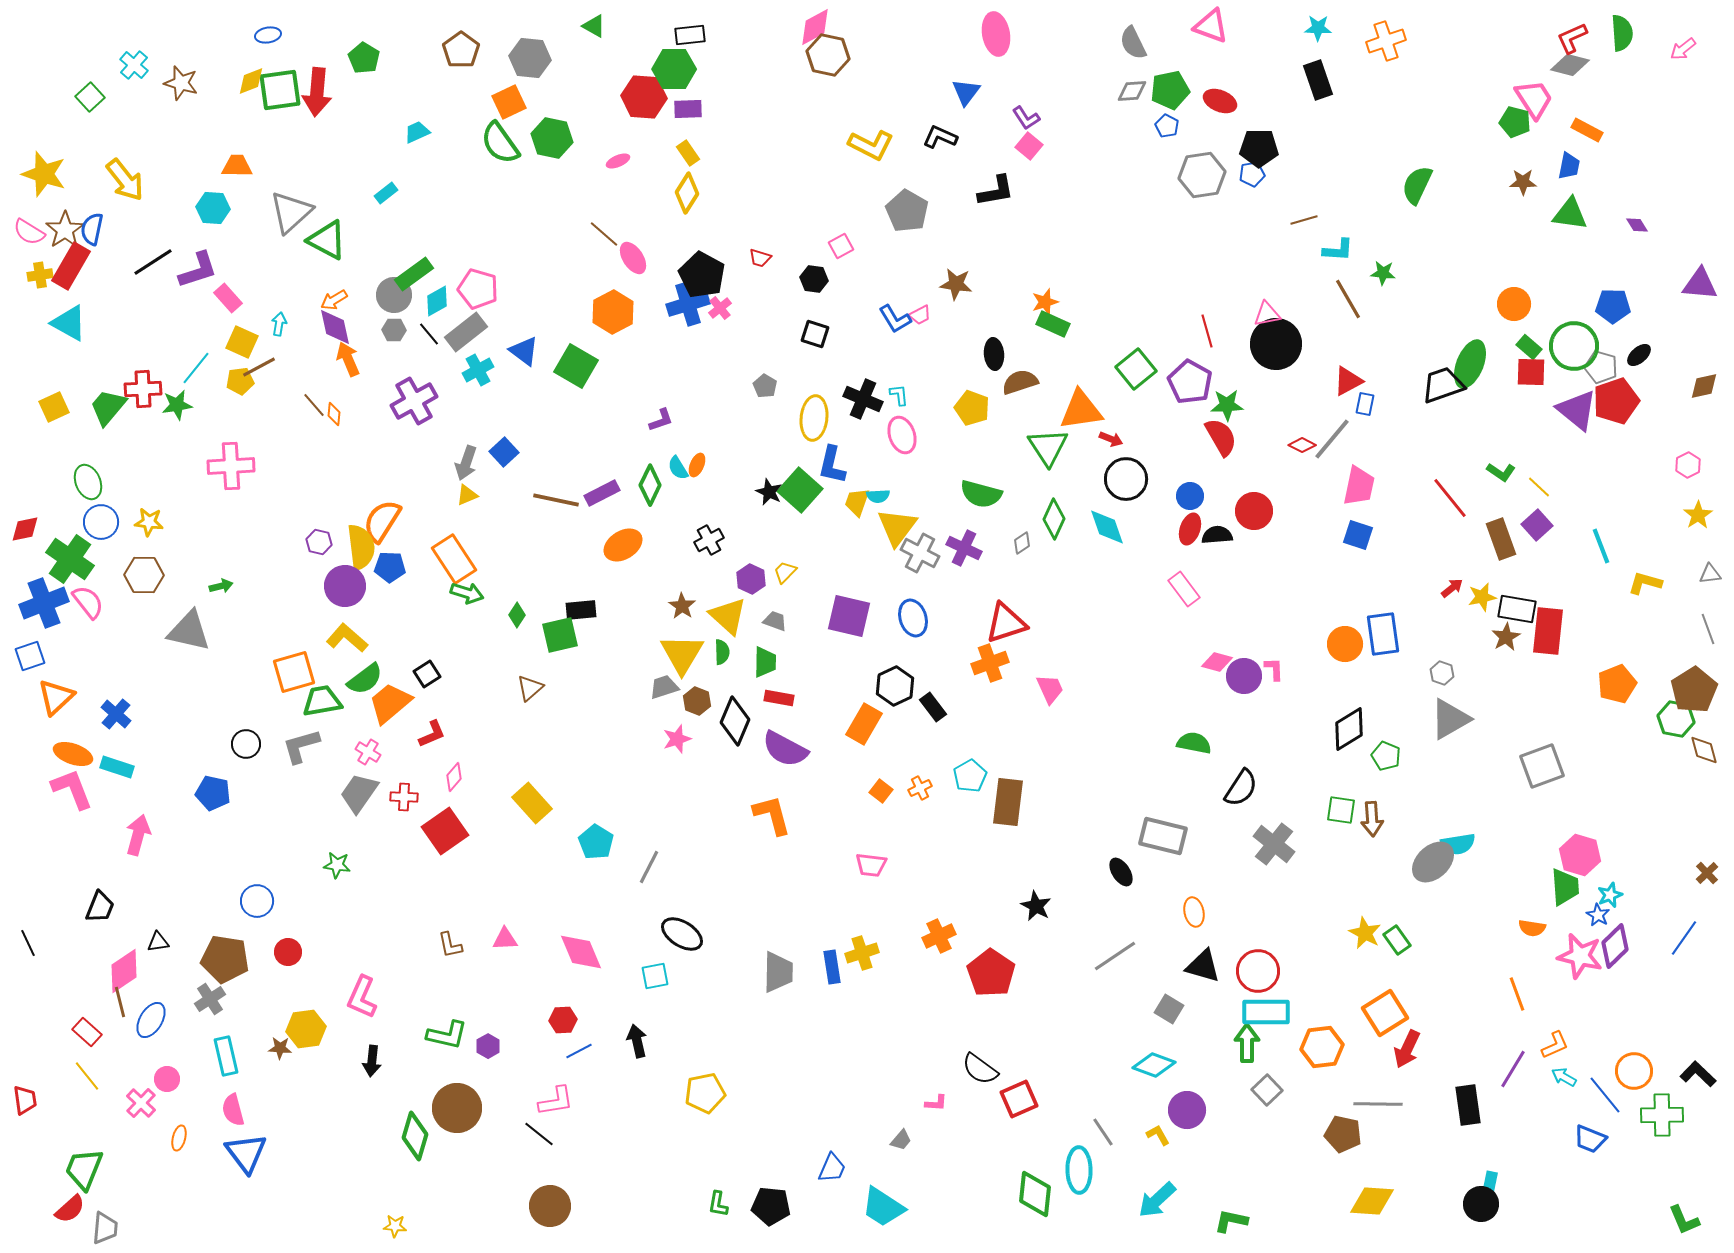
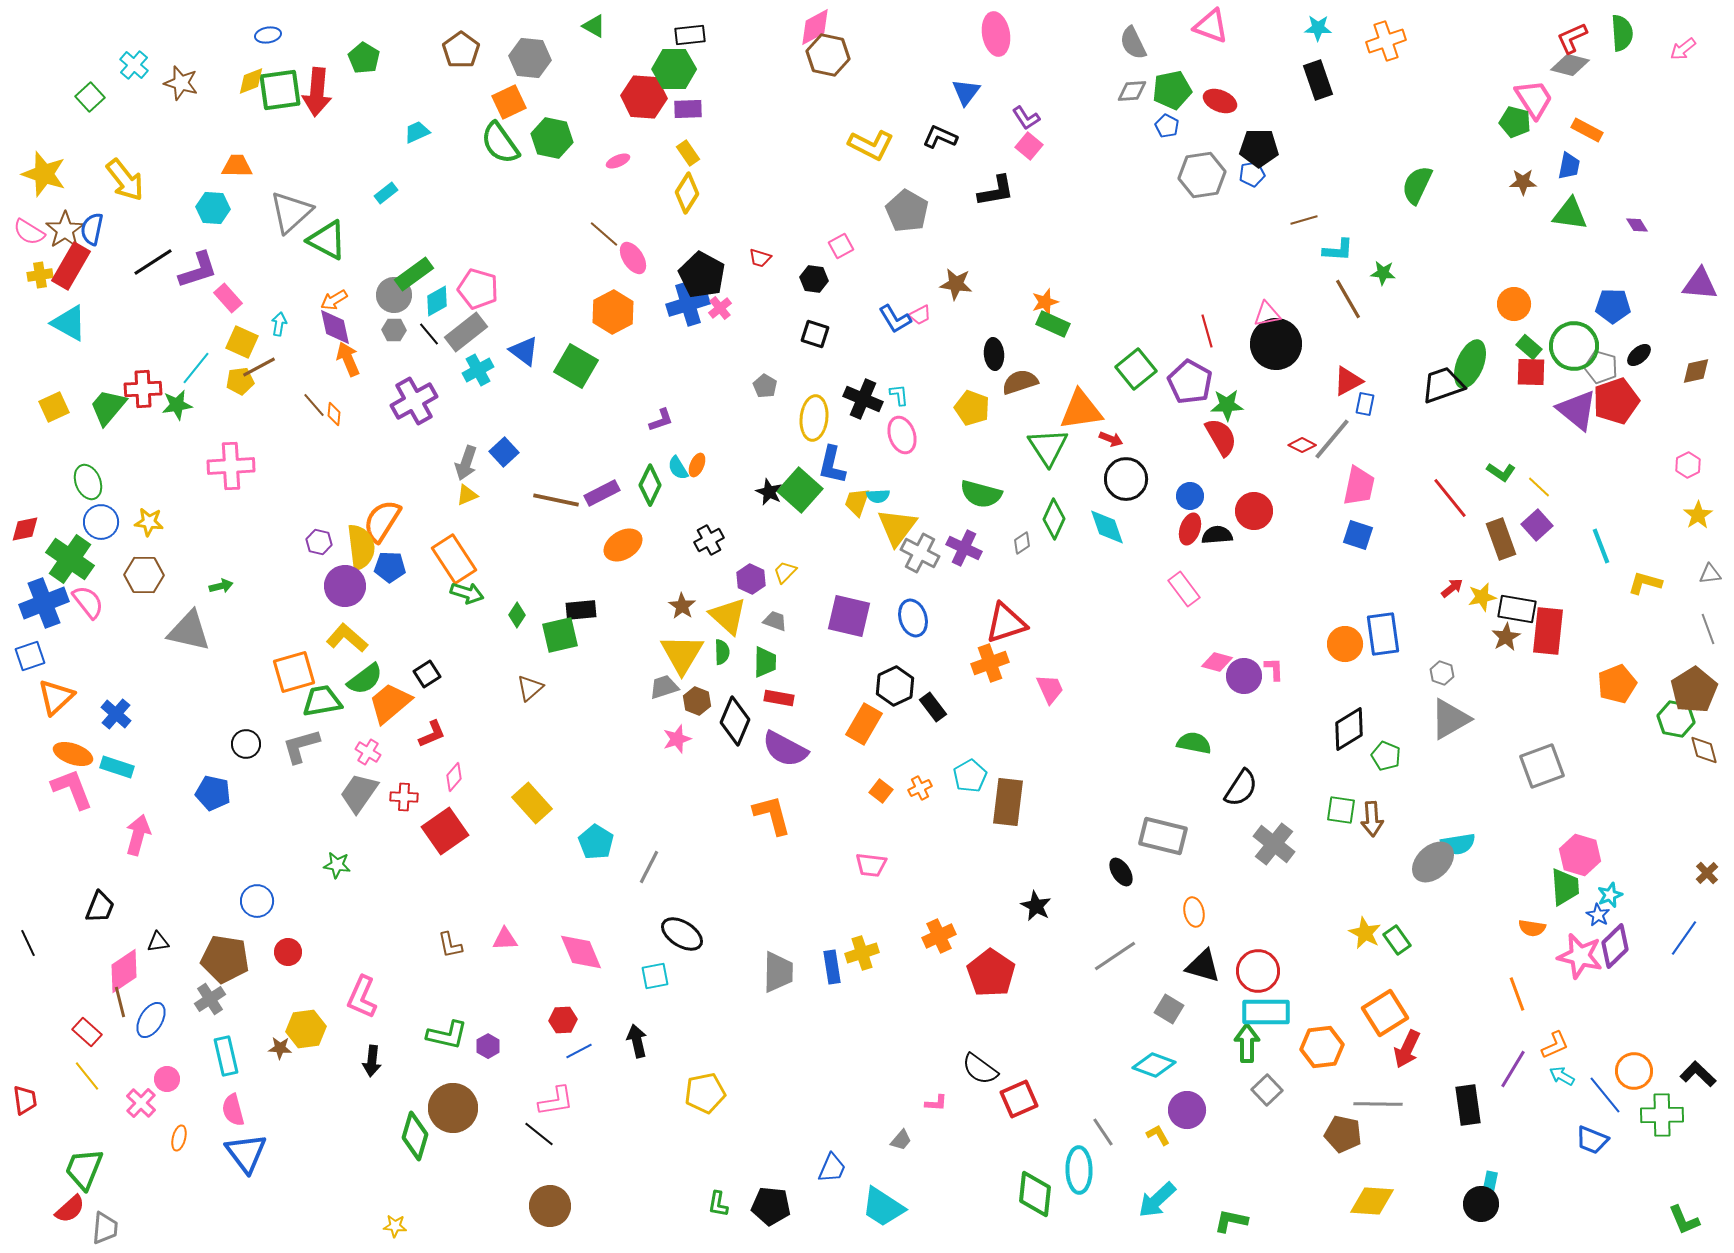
green pentagon at (1170, 90): moved 2 px right
brown diamond at (1704, 386): moved 8 px left, 15 px up
cyan arrow at (1564, 1077): moved 2 px left, 1 px up
brown circle at (457, 1108): moved 4 px left
blue trapezoid at (1590, 1139): moved 2 px right, 1 px down
